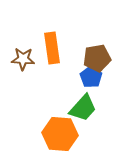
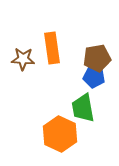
blue pentagon: moved 3 px right; rotated 25 degrees counterclockwise
green trapezoid: rotated 128 degrees clockwise
orange hexagon: rotated 20 degrees clockwise
